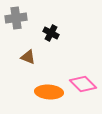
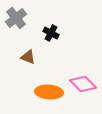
gray cross: rotated 30 degrees counterclockwise
